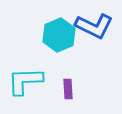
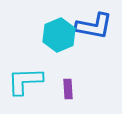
blue L-shape: rotated 15 degrees counterclockwise
